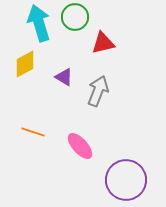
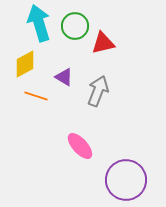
green circle: moved 9 px down
orange line: moved 3 px right, 36 px up
